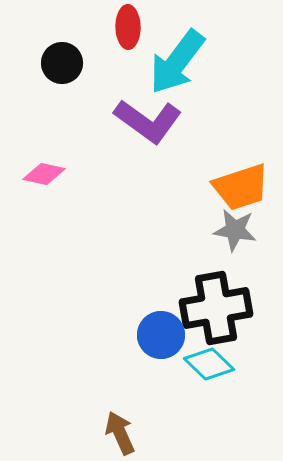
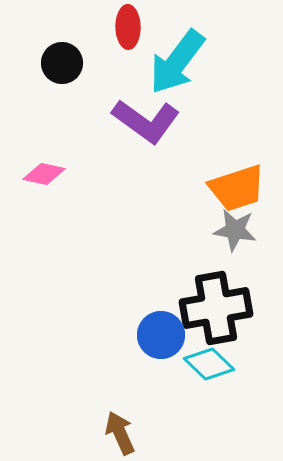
purple L-shape: moved 2 px left
orange trapezoid: moved 4 px left, 1 px down
